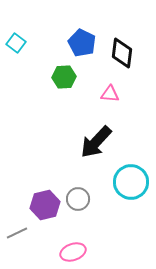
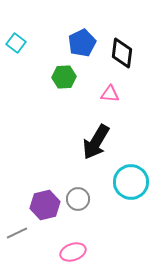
blue pentagon: rotated 20 degrees clockwise
black arrow: rotated 12 degrees counterclockwise
